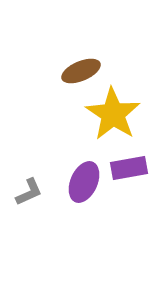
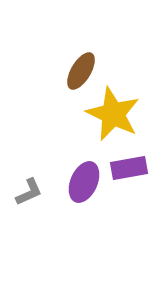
brown ellipse: rotated 36 degrees counterclockwise
yellow star: rotated 8 degrees counterclockwise
